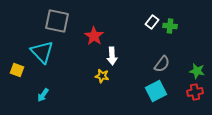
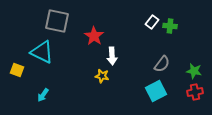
cyan triangle: rotated 20 degrees counterclockwise
green star: moved 3 px left
